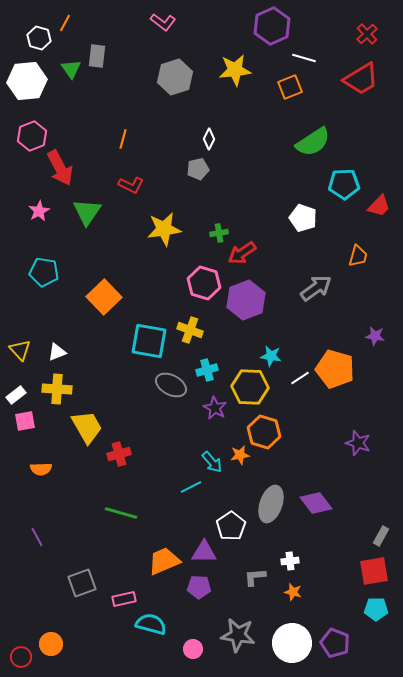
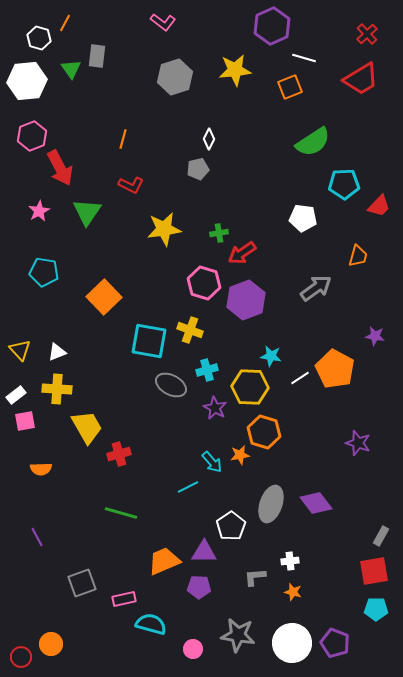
white pentagon at (303, 218): rotated 12 degrees counterclockwise
orange pentagon at (335, 369): rotated 12 degrees clockwise
cyan line at (191, 487): moved 3 px left
